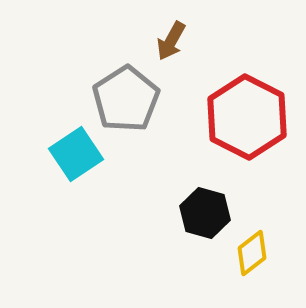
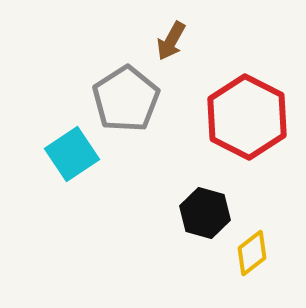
cyan square: moved 4 px left
